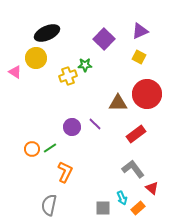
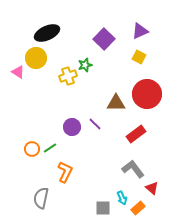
green star: rotated 16 degrees counterclockwise
pink triangle: moved 3 px right
brown triangle: moved 2 px left
gray semicircle: moved 8 px left, 7 px up
